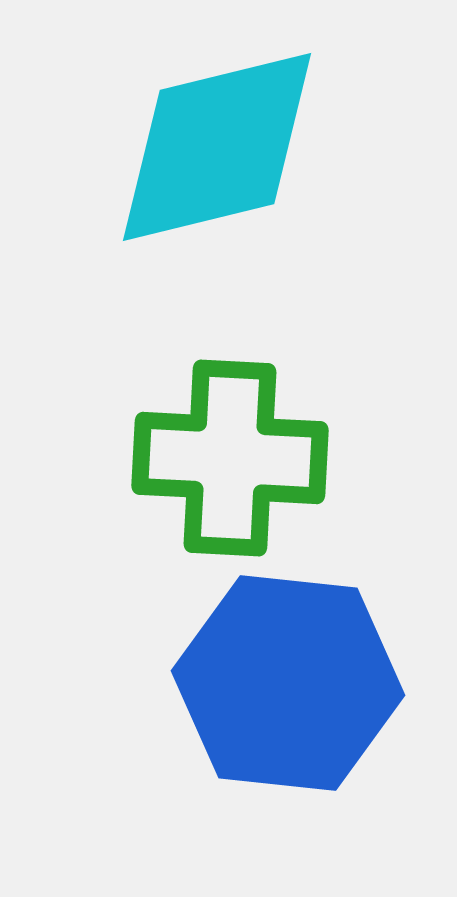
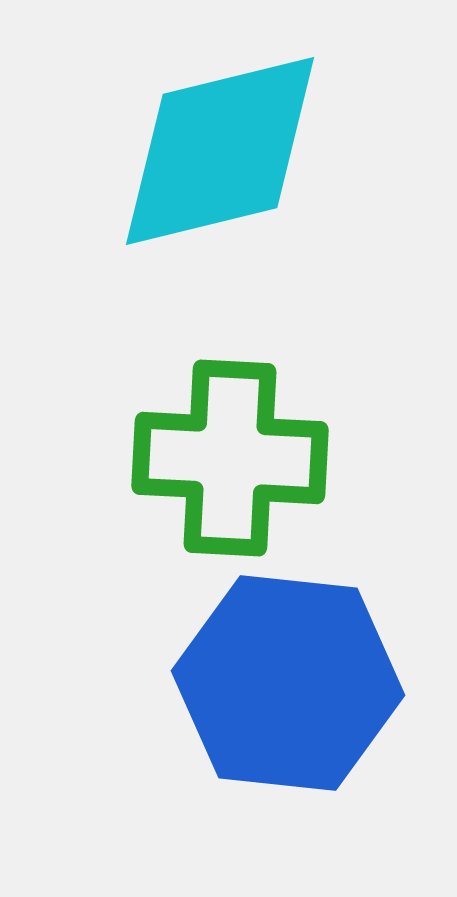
cyan diamond: moved 3 px right, 4 px down
